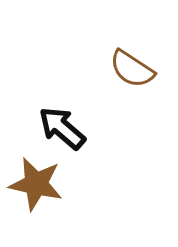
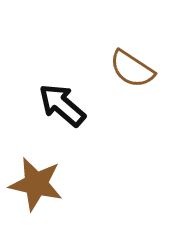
black arrow: moved 23 px up
